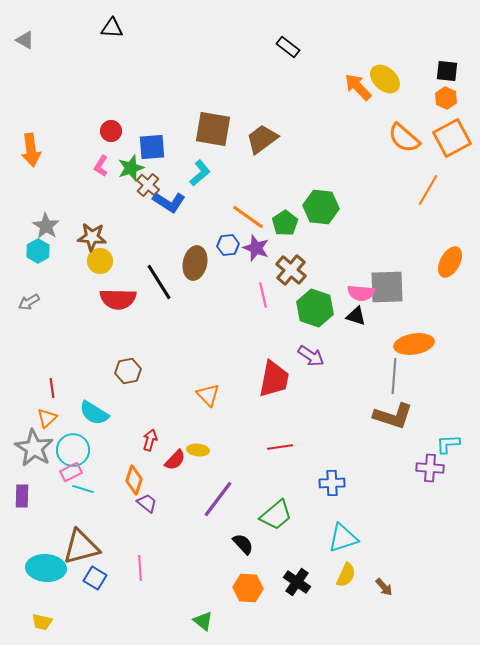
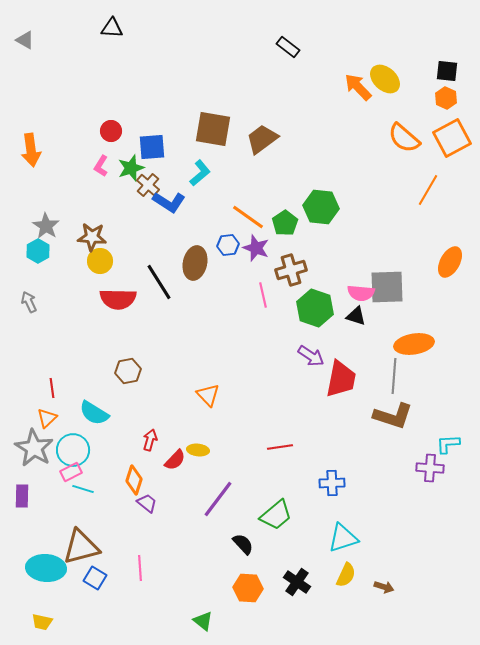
brown cross at (291, 270): rotated 32 degrees clockwise
gray arrow at (29, 302): rotated 95 degrees clockwise
red trapezoid at (274, 379): moved 67 px right
brown arrow at (384, 587): rotated 30 degrees counterclockwise
